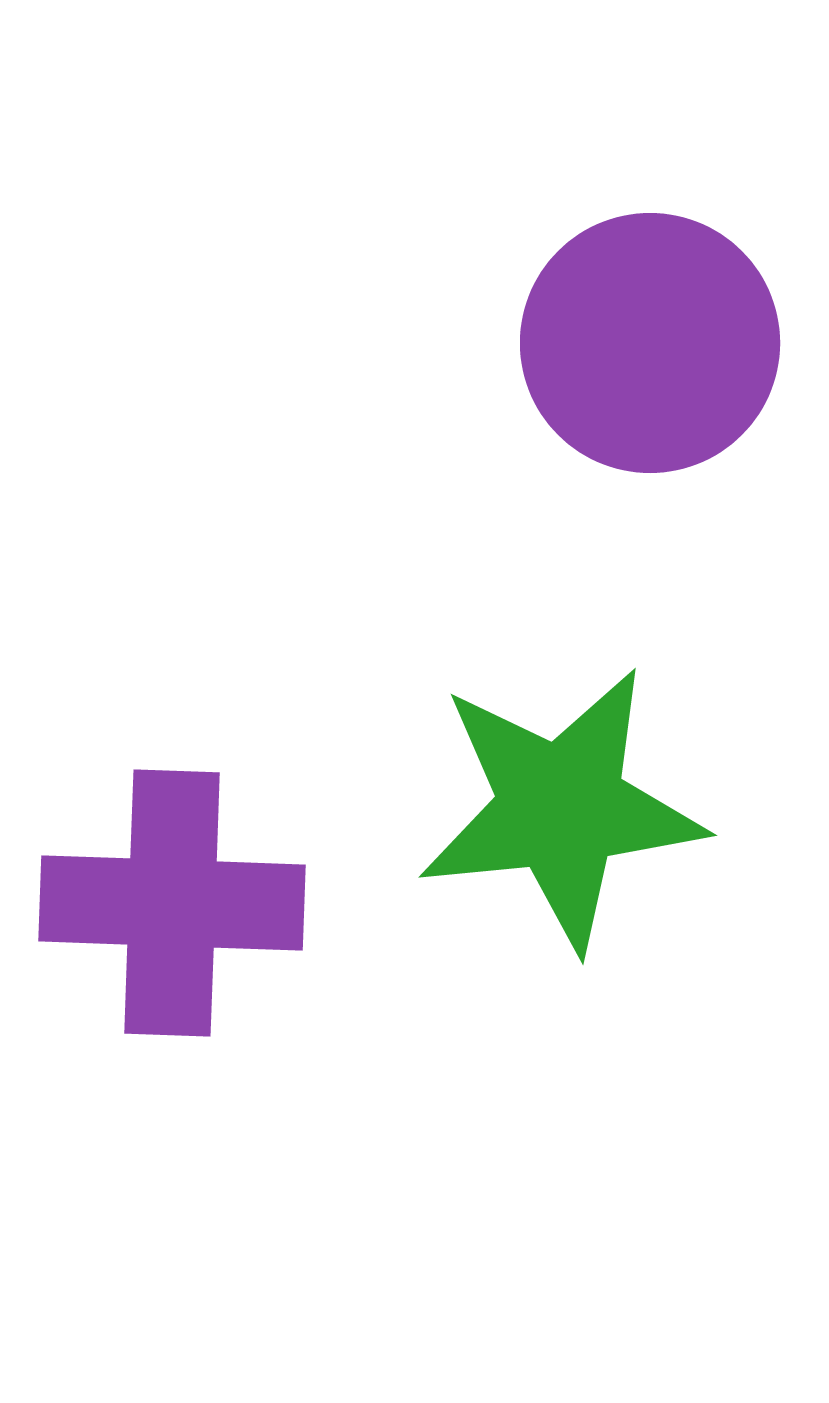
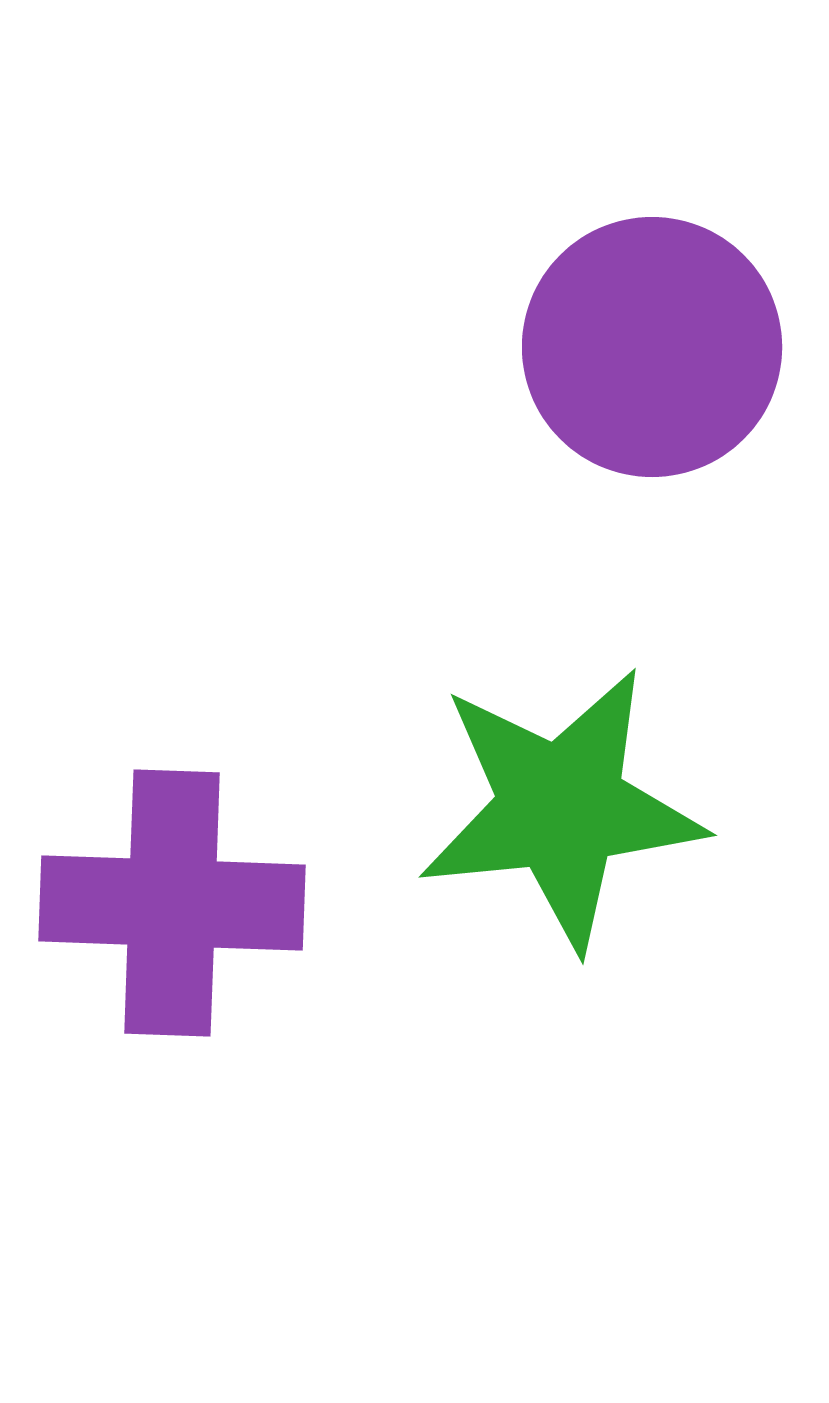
purple circle: moved 2 px right, 4 px down
